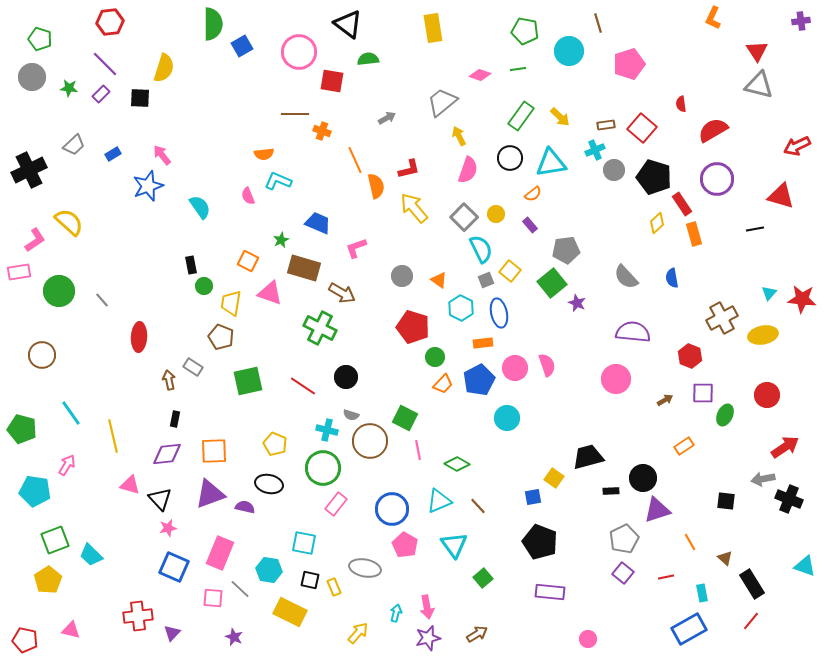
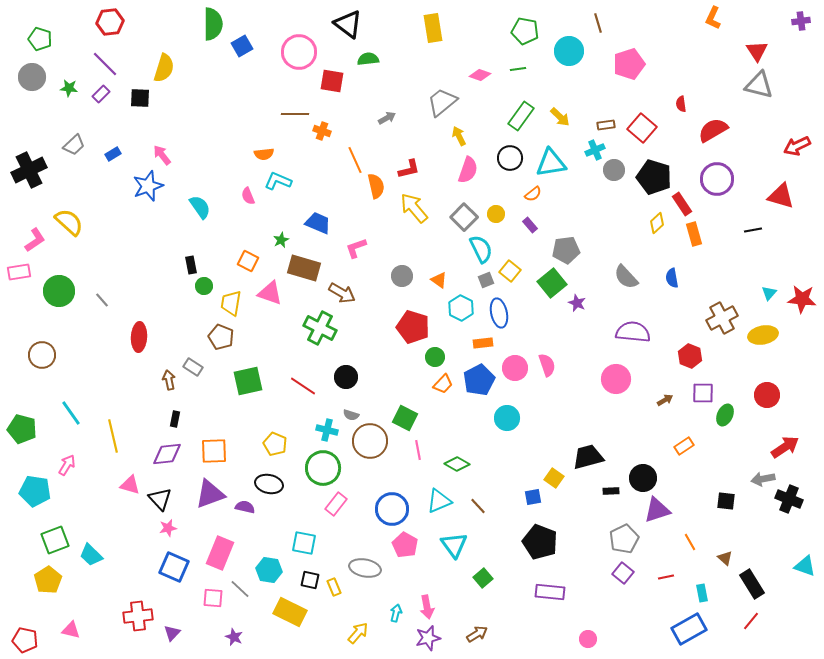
black line at (755, 229): moved 2 px left, 1 px down
